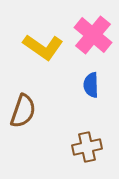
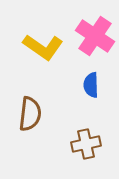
pink cross: moved 2 px right, 1 px down; rotated 6 degrees counterclockwise
brown semicircle: moved 7 px right, 3 px down; rotated 12 degrees counterclockwise
brown cross: moved 1 px left, 3 px up
